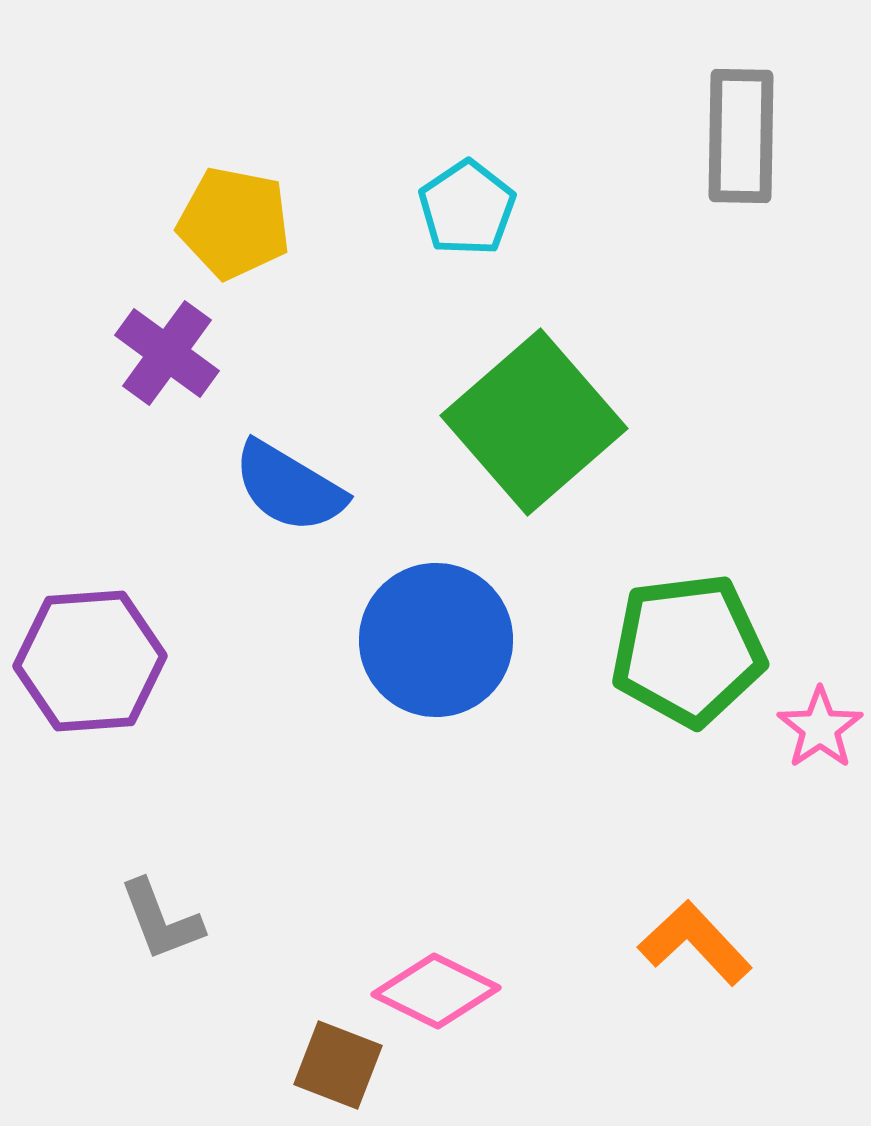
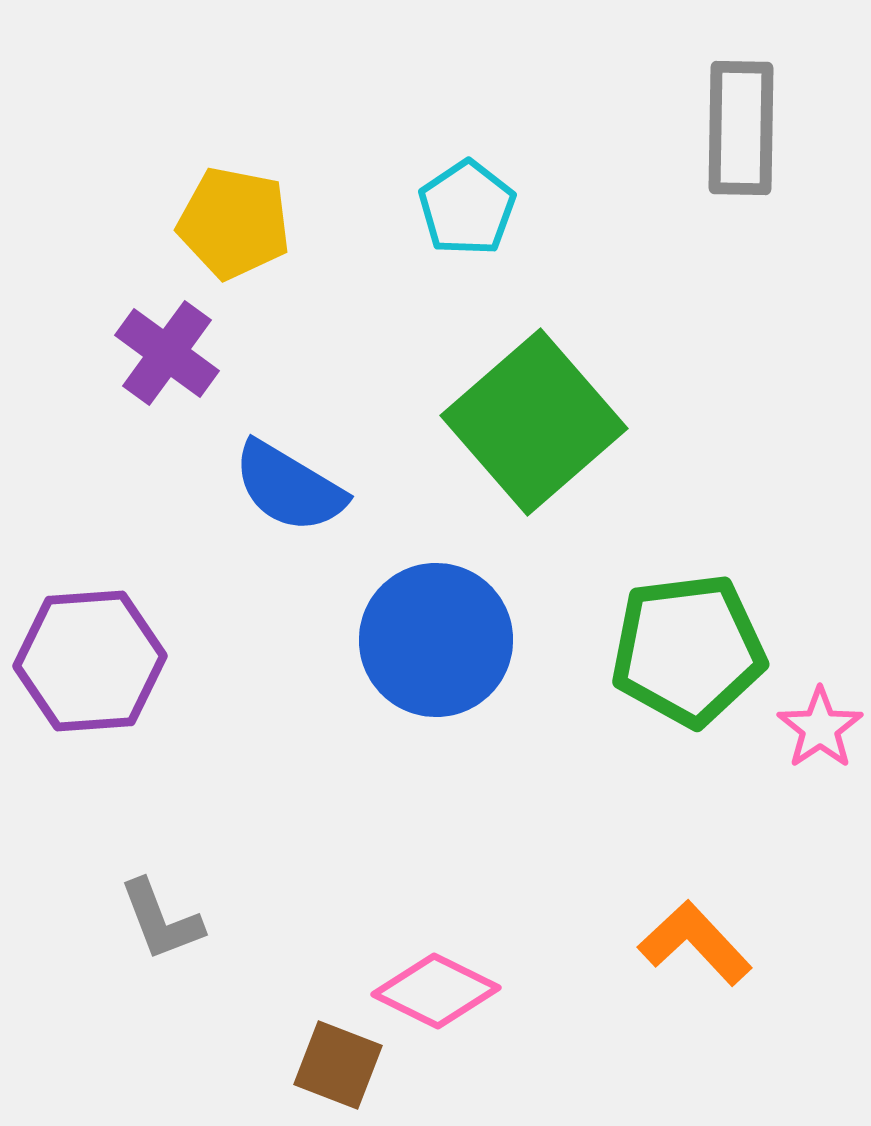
gray rectangle: moved 8 px up
